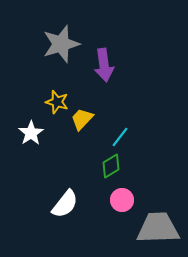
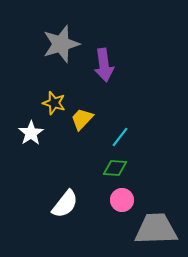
yellow star: moved 3 px left, 1 px down
green diamond: moved 4 px right, 2 px down; rotated 35 degrees clockwise
gray trapezoid: moved 2 px left, 1 px down
